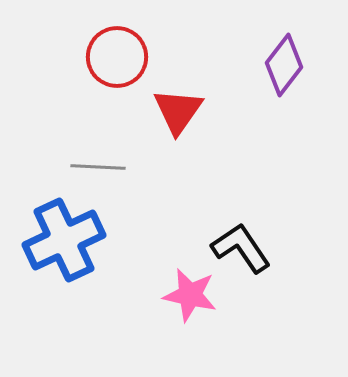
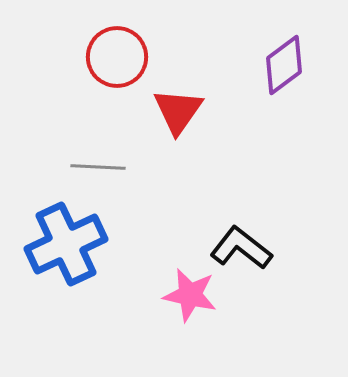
purple diamond: rotated 16 degrees clockwise
blue cross: moved 2 px right, 4 px down
black L-shape: rotated 18 degrees counterclockwise
